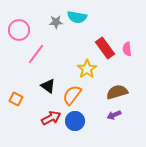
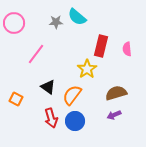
cyan semicircle: rotated 30 degrees clockwise
pink circle: moved 5 px left, 7 px up
red rectangle: moved 4 px left, 2 px up; rotated 50 degrees clockwise
black triangle: moved 1 px down
brown semicircle: moved 1 px left, 1 px down
red arrow: rotated 102 degrees clockwise
